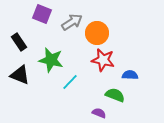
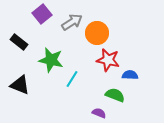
purple square: rotated 30 degrees clockwise
black rectangle: rotated 18 degrees counterclockwise
red star: moved 5 px right
black triangle: moved 10 px down
cyan line: moved 2 px right, 3 px up; rotated 12 degrees counterclockwise
